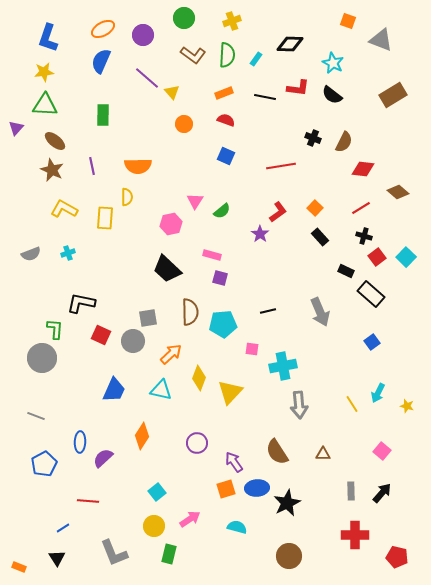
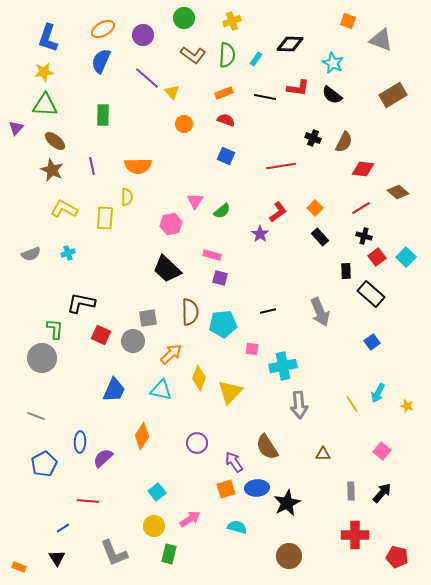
black rectangle at (346, 271): rotated 63 degrees clockwise
brown semicircle at (277, 452): moved 10 px left, 5 px up
